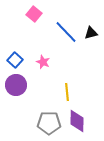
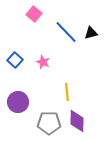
purple circle: moved 2 px right, 17 px down
